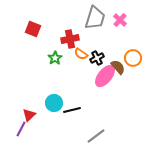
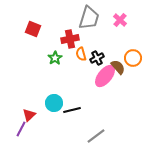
gray trapezoid: moved 6 px left
orange semicircle: rotated 40 degrees clockwise
